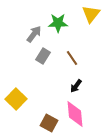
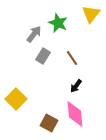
green star: rotated 24 degrees clockwise
